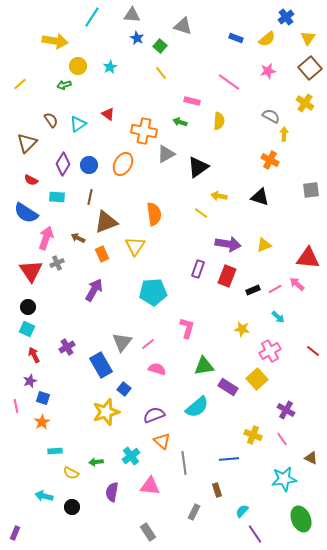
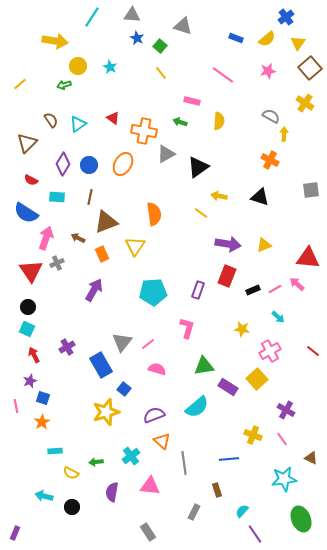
yellow triangle at (308, 38): moved 10 px left, 5 px down
cyan star at (110, 67): rotated 16 degrees counterclockwise
pink line at (229, 82): moved 6 px left, 7 px up
red triangle at (108, 114): moved 5 px right, 4 px down
purple rectangle at (198, 269): moved 21 px down
